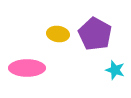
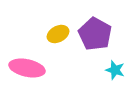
yellow ellipse: rotated 35 degrees counterclockwise
pink ellipse: rotated 12 degrees clockwise
